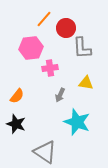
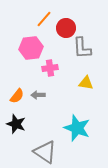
gray arrow: moved 22 px left; rotated 64 degrees clockwise
cyan star: moved 6 px down
